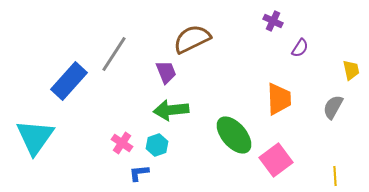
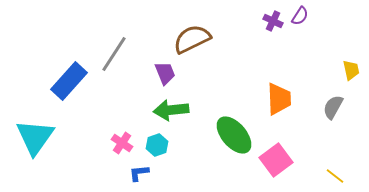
purple semicircle: moved 32 px up
purple trapezoid: moved 1 px left, 1 px down
yellow line: rotated 48 degrees counterclockwise
